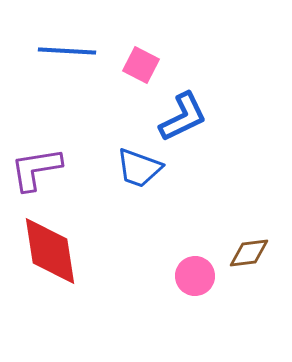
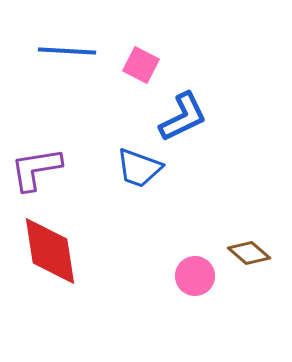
brown diamond: rotated 48 degrees clockwise
